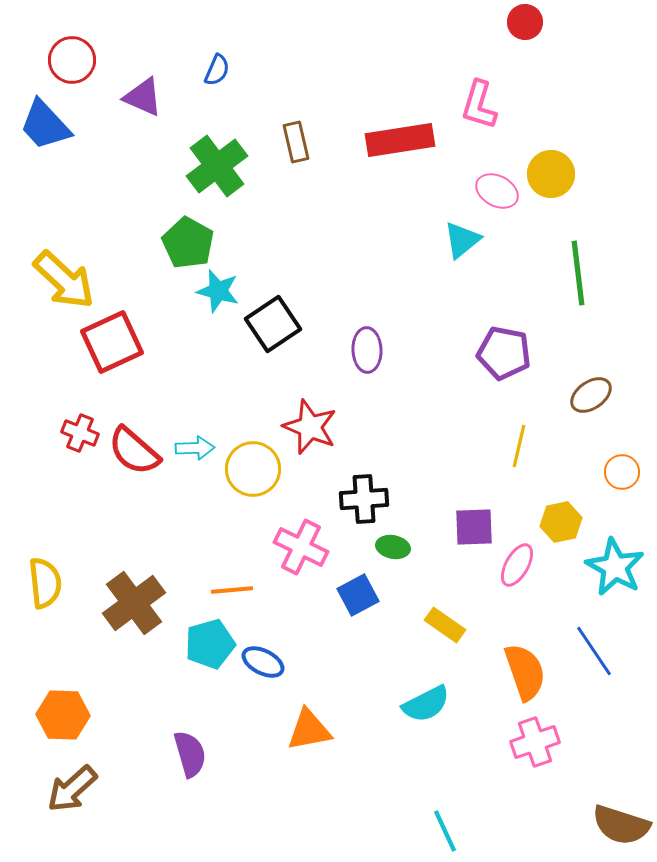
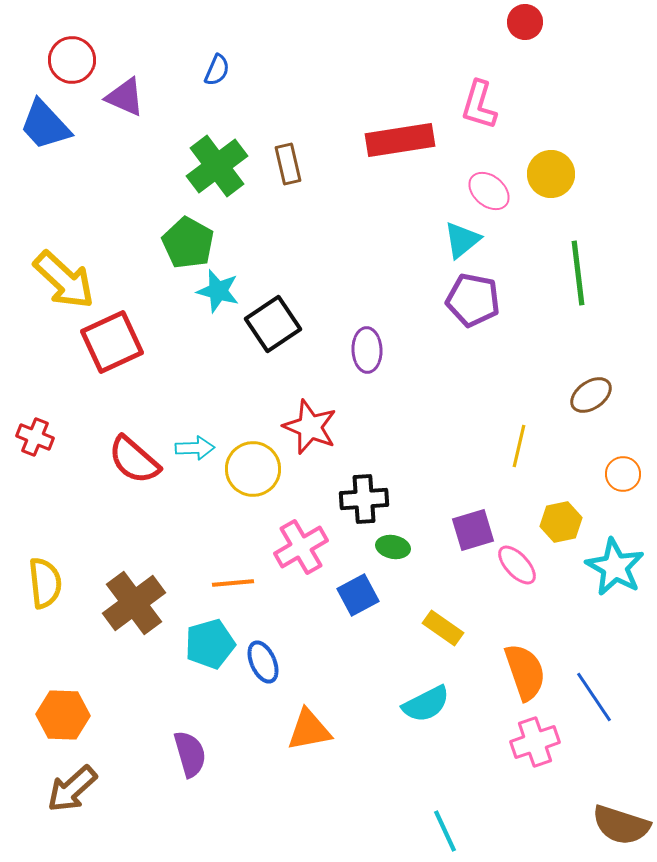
purple triangle at (143, 97): moved 18 px left
brown rectangle at (296, 142): moved 8 px left, 22 px down
pink ellipse at (497, 191): moved 8 px left; rotated 12 degrees clockwise
purple pentagon at (504, 353): moved 31 px left, 53 px up
red cross at (80, 433): moved 45 px left, 4 px down
red semicircle at (134, 451): moved 9 px down
orange circle at (622, 472): moved 1 px right, 2 px down
purple square at (474, 527): moved 1 px left, 3 px down; rotated 15 degrees counterclockwise
pink cross at (301, 547): rotated 34 degrees clockwise
pink ellipse at (517, 565): rotated 72 degrees counterclockwise
orange line at (232, 590): moved 1 px right, 7 px up
yellow rectangle at (445, 625): moved 2 px left, 3 px down
blue line at (594, 651): moved 46 px down
blue ellipse at (263, 662): rotated 39 degrees clockwise
